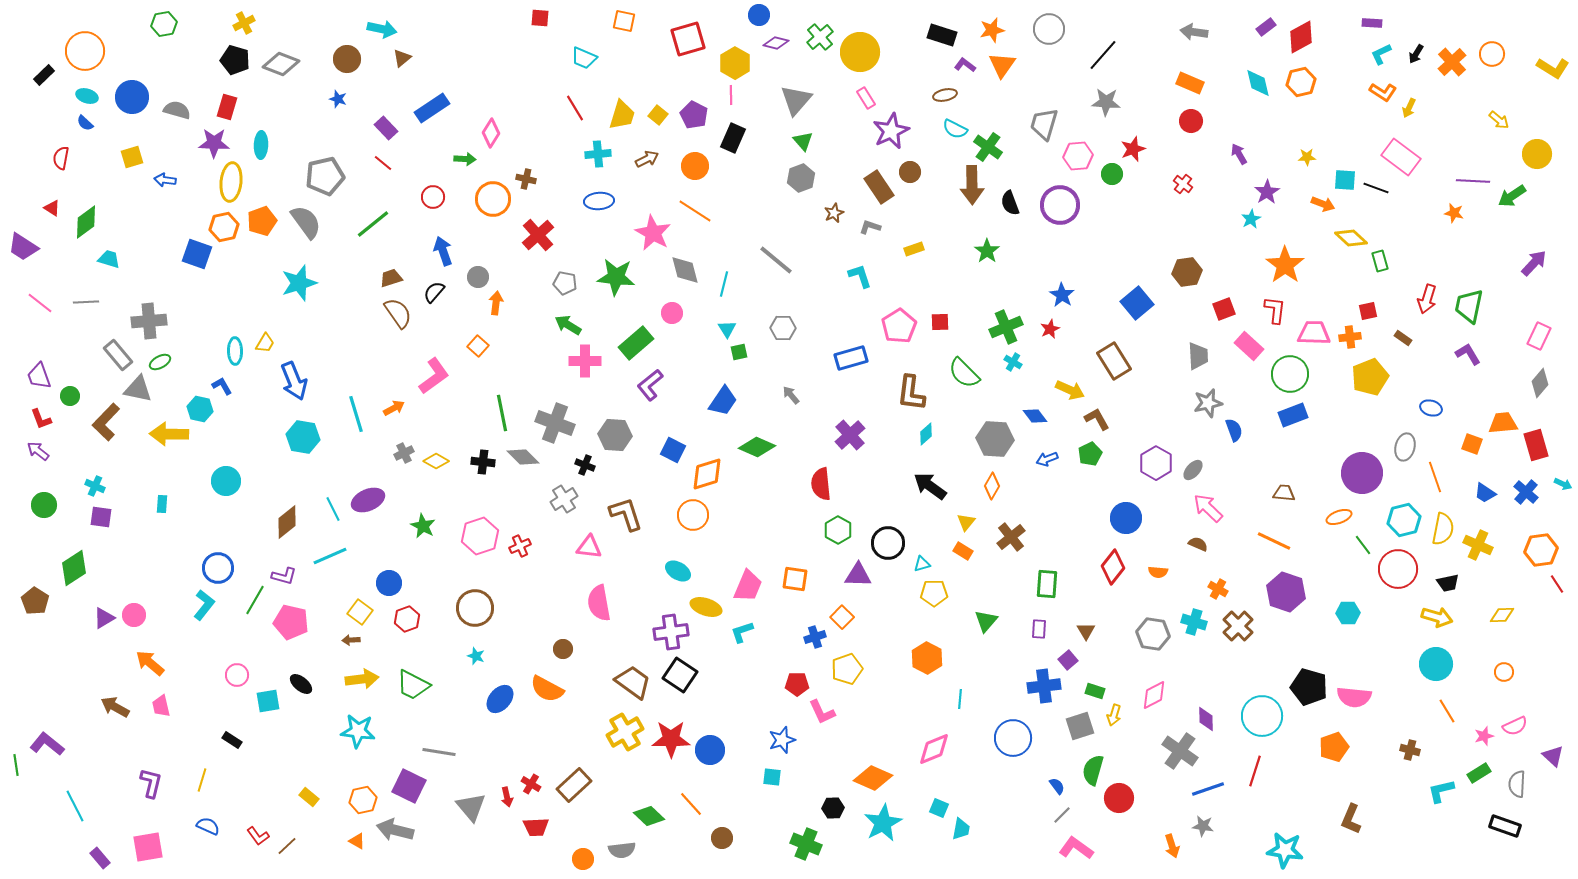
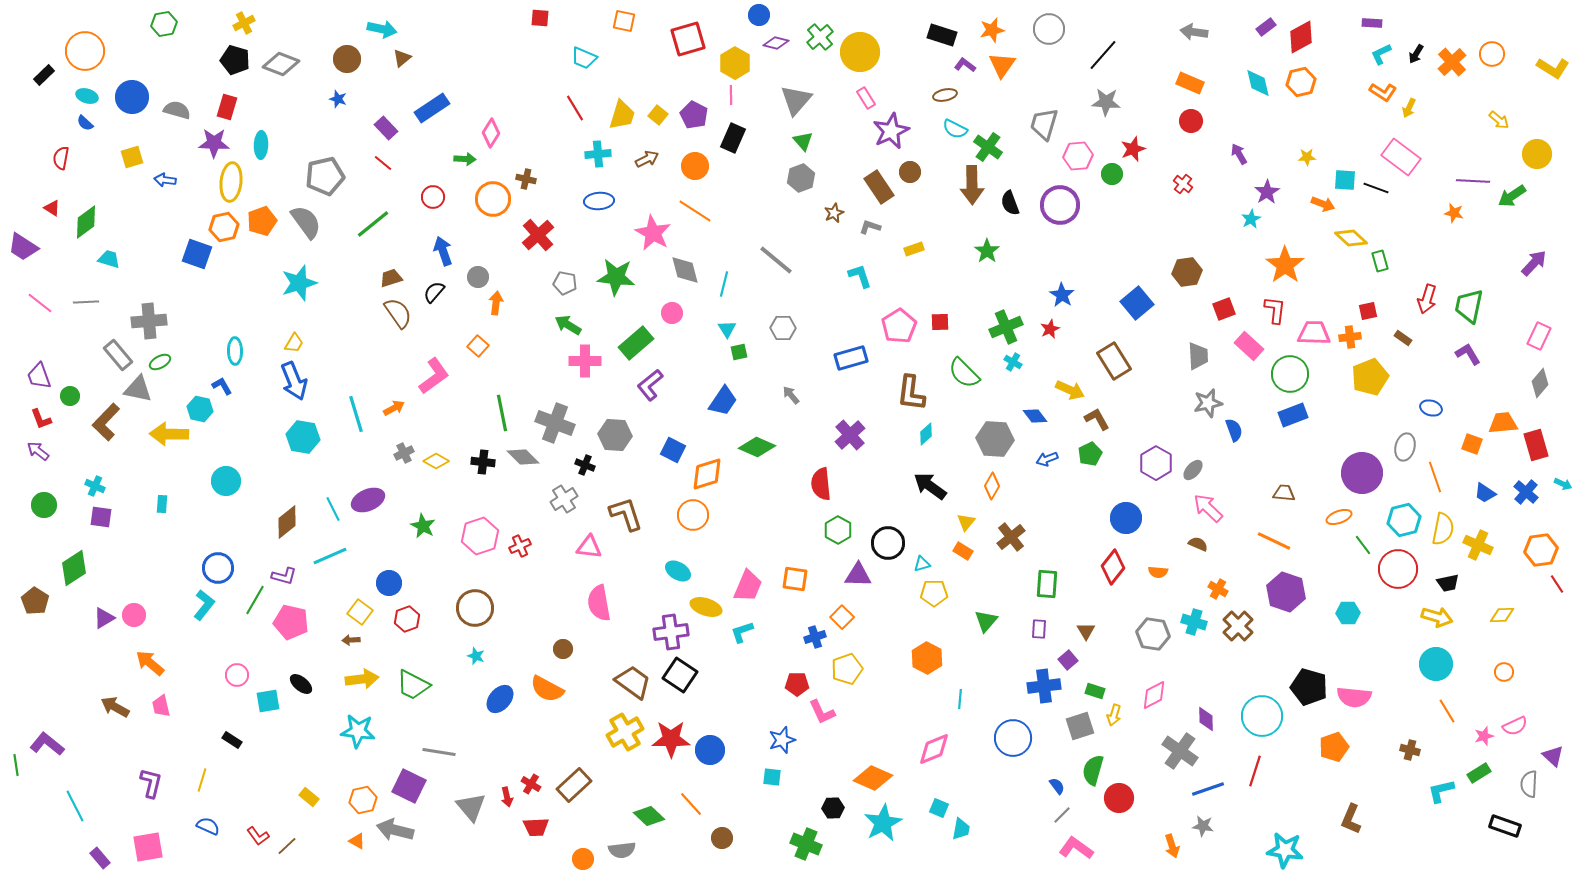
yellow trapezoid at (265, 343): moved 29 px right
gray semicircle at (1517, 784): moved 12 px right
